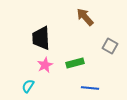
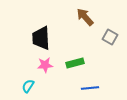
gray square: moved 9 px up
pink star: rotated 21 degrees clockwise
blue line: rotated 12 degrees counterclockwise
